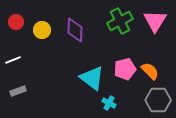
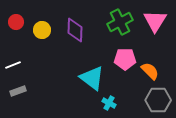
green cross: moved 1 px down
white line: moved 5 px down
pink pentagon: moved 10 px up; rotated 15 degrees clockwise
